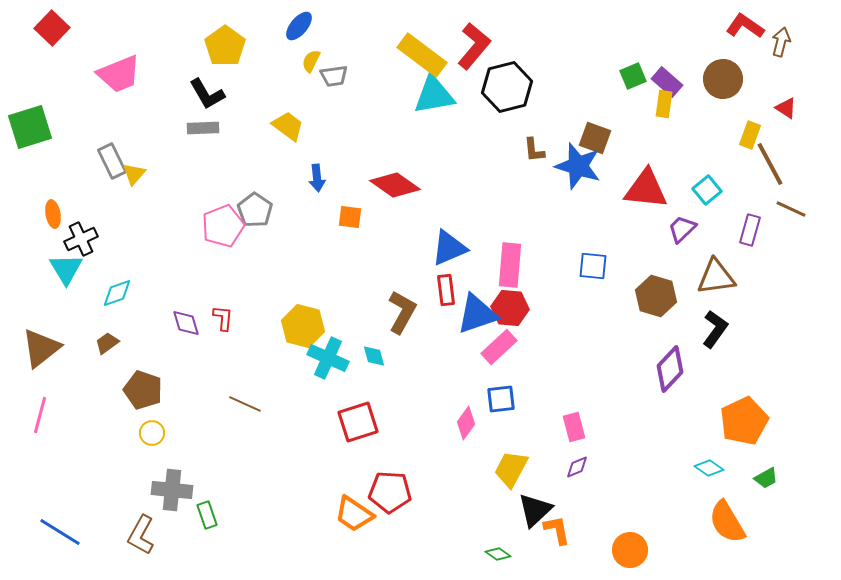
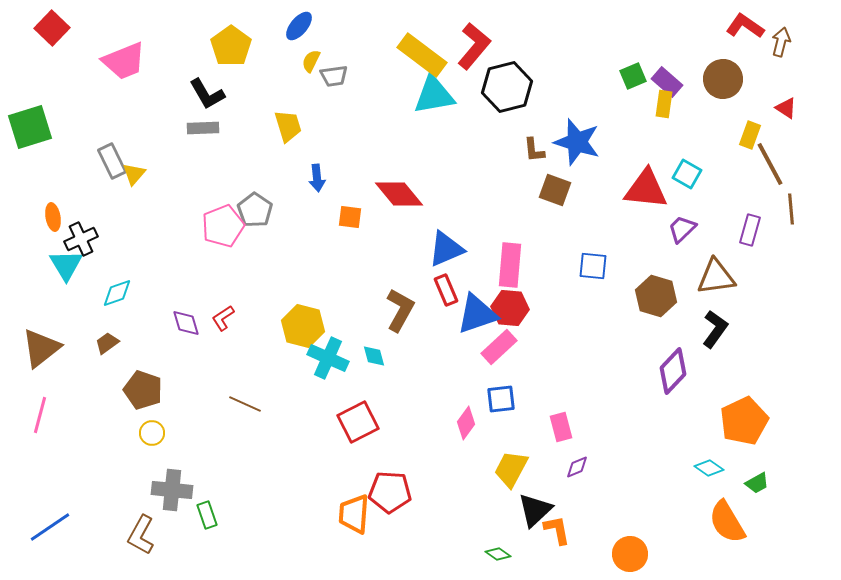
yellow pentagon at (225, 46): moved 6 px right
pink trapezoid at (119, 74): moved 5 px right, 13 px up
yellow trapezoid at (288, 126): rotated 36 degrees clockwise
brown square at (595, 138): moved 40 px left, 52 px down
blue star at (578, 166): moved 1 px left, 24 px up
red diamond at (395, 185): moved 4 px right, 9 px down; rotated 15 degrees clockwise
cyan square at (707, 190): moved 20 px left, 16 px up; rotated 20 degrees counterclockwise
brown line at (791, 209): rotated 60 degrees clockwise
orange ellipse at (53, 214): moved 3 px down
blue triangle at (449, 248): moved 3 px left, 1 px down
cyan triangle at (66, 269): moved 4 px up
red rectangle at (446, 290): rotated 16 degrees counterclockwise
brown L-shape at (402, 312): moved 2 px left, 2 px up
red L-shape at (223, 318): rotated 128 degrees counterclockwise
purple diamond at (670, 369): moved 3 px right, 2 px down
red square at (358, 422): rotated 9 degrees counterclockwise
pink rectangle at (574, 427): moved 13 px left
green trapezoid at (766, 478): moved 9 px left, 5 px down
orange trapezoid at (354, 514): rotated 60 degrees clockwise
blue line at (60, 532): moved 10 px left, 5 px up; rotated 66 degrees counterclockwise
orange circle at (630, 550): moved 4 px down
